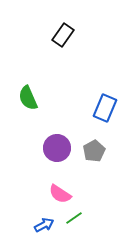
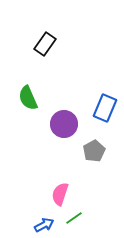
black rectangle: moved 18 px left, 9 px down
purple circle: moved 7 px right, 24 px up
pink semicircle: rotated 75 degrees clockwise
